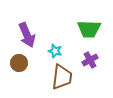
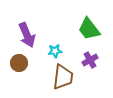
green trapezoid: rotated 50 degrees clockwise
cyan star: rotated 24 degrees counterclockwise
brown trapezoid: moved 1 px right
